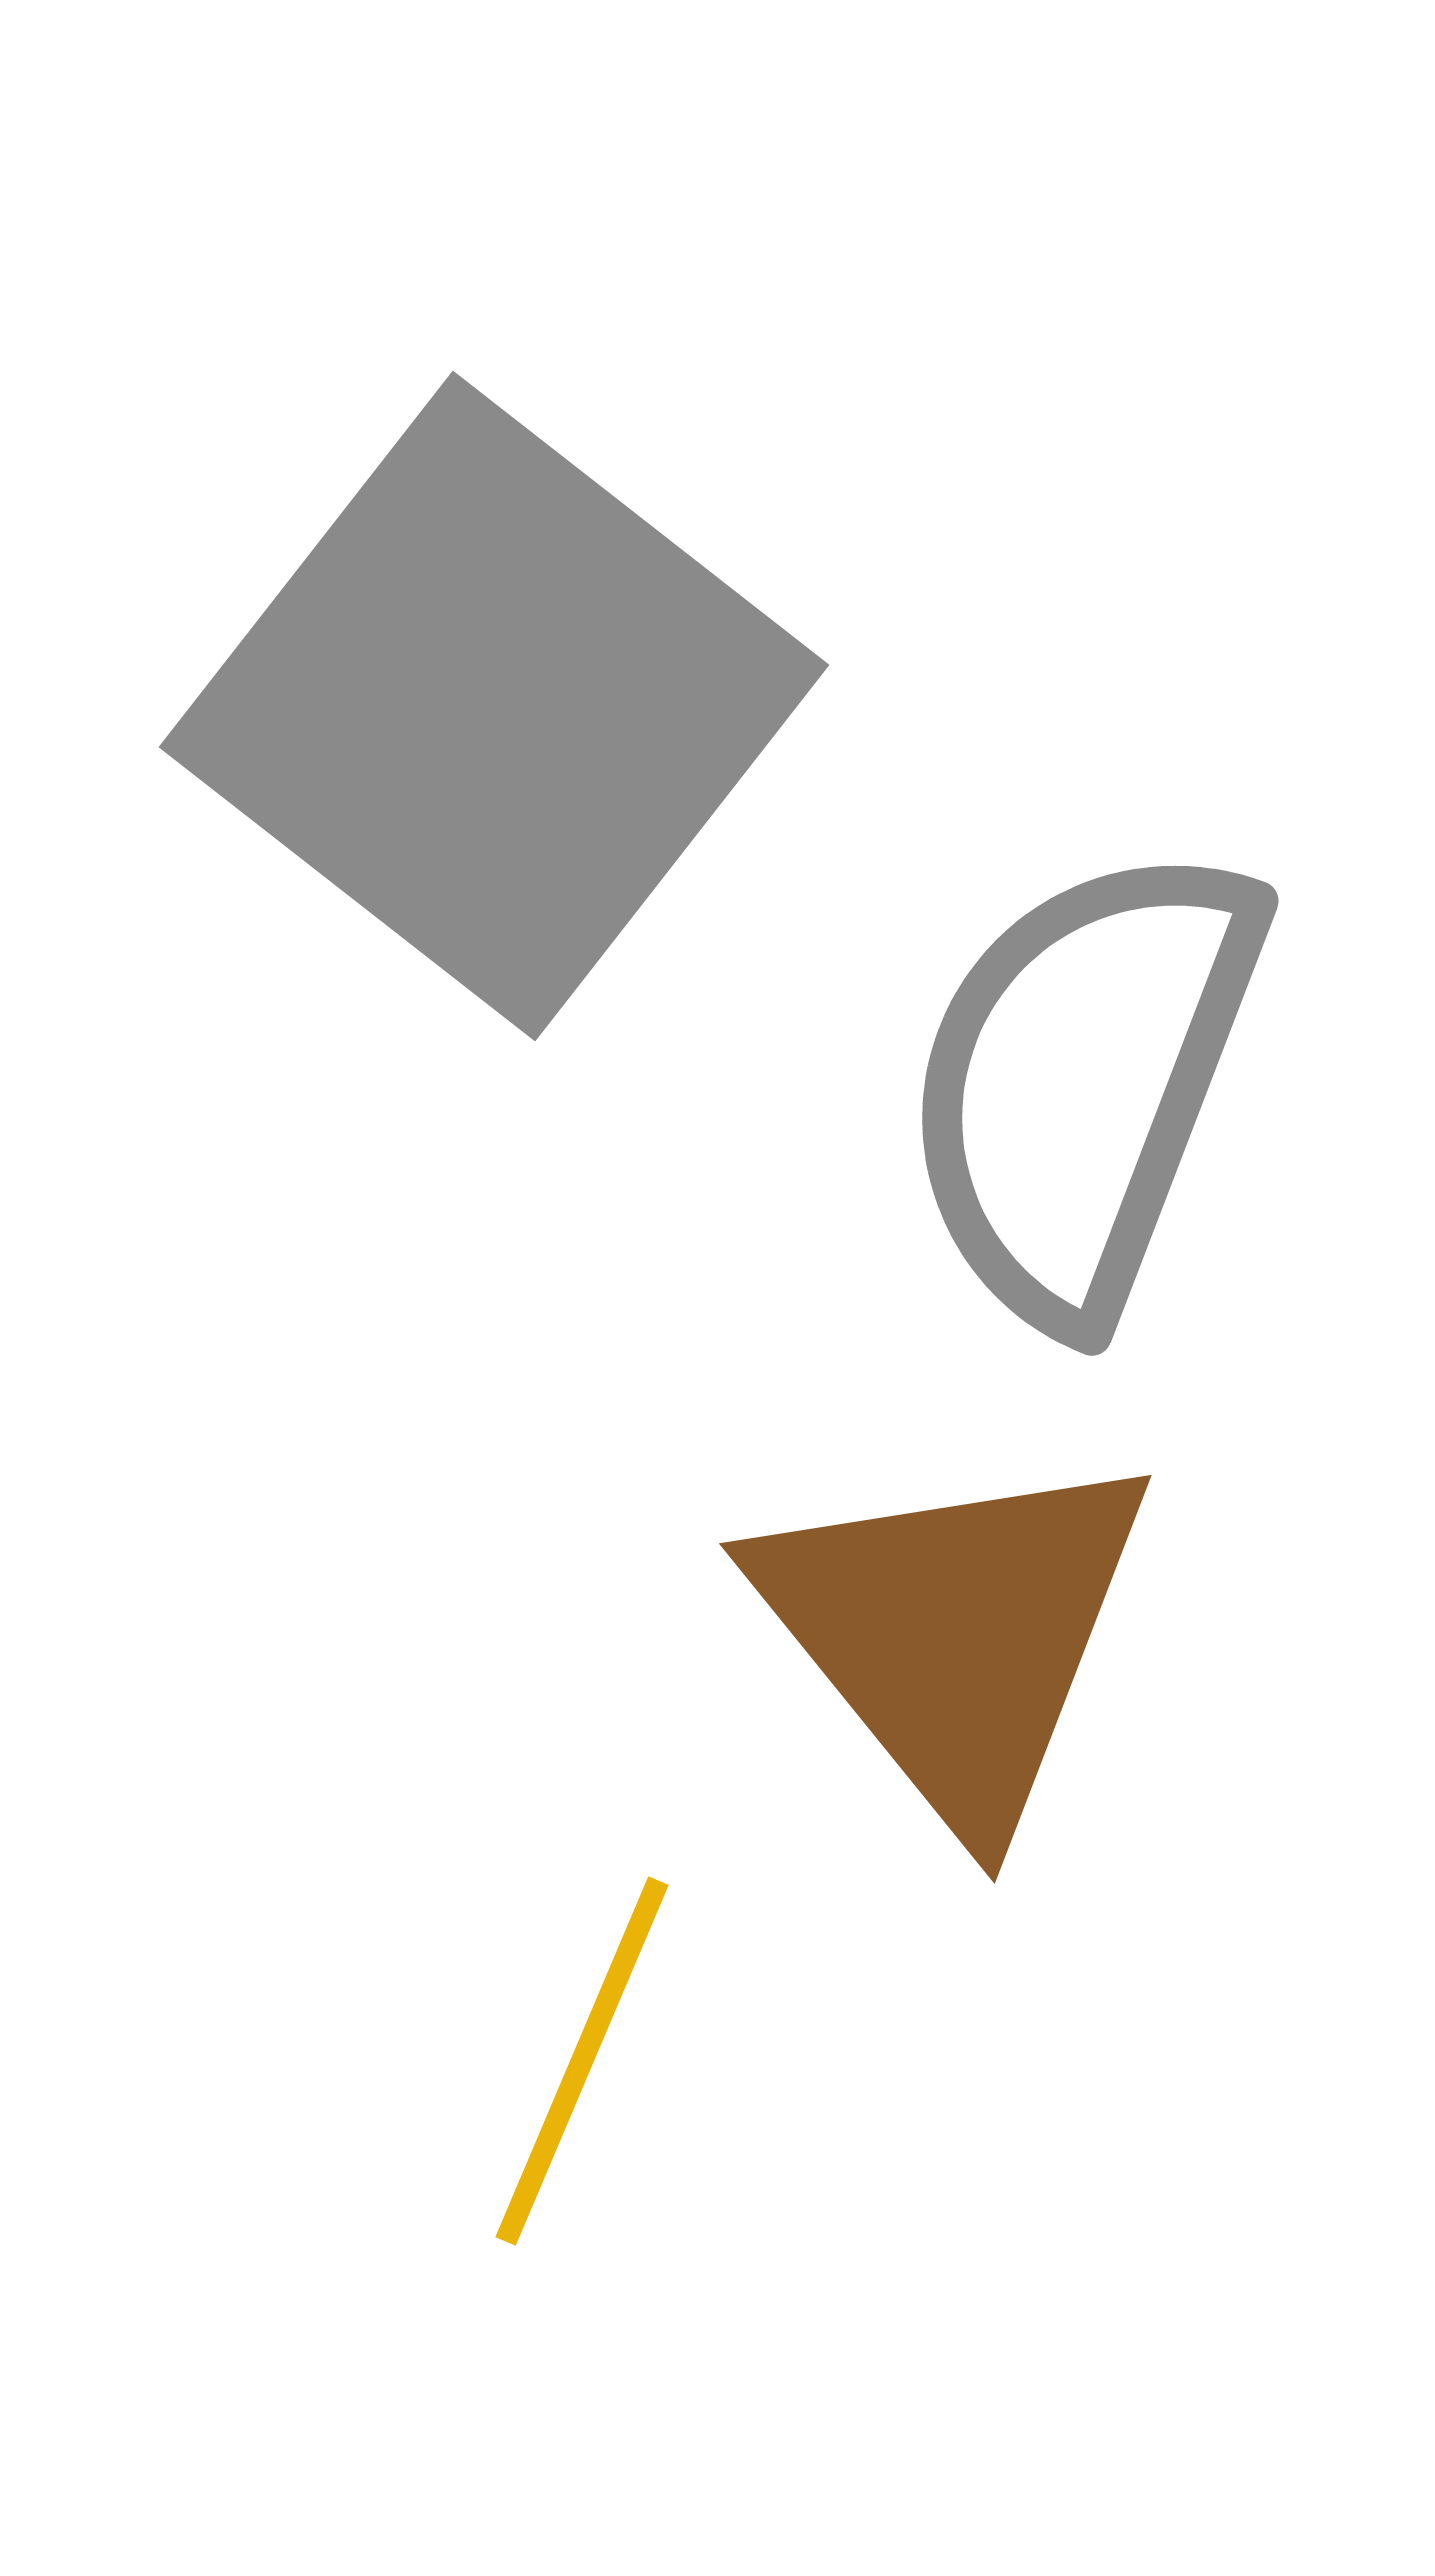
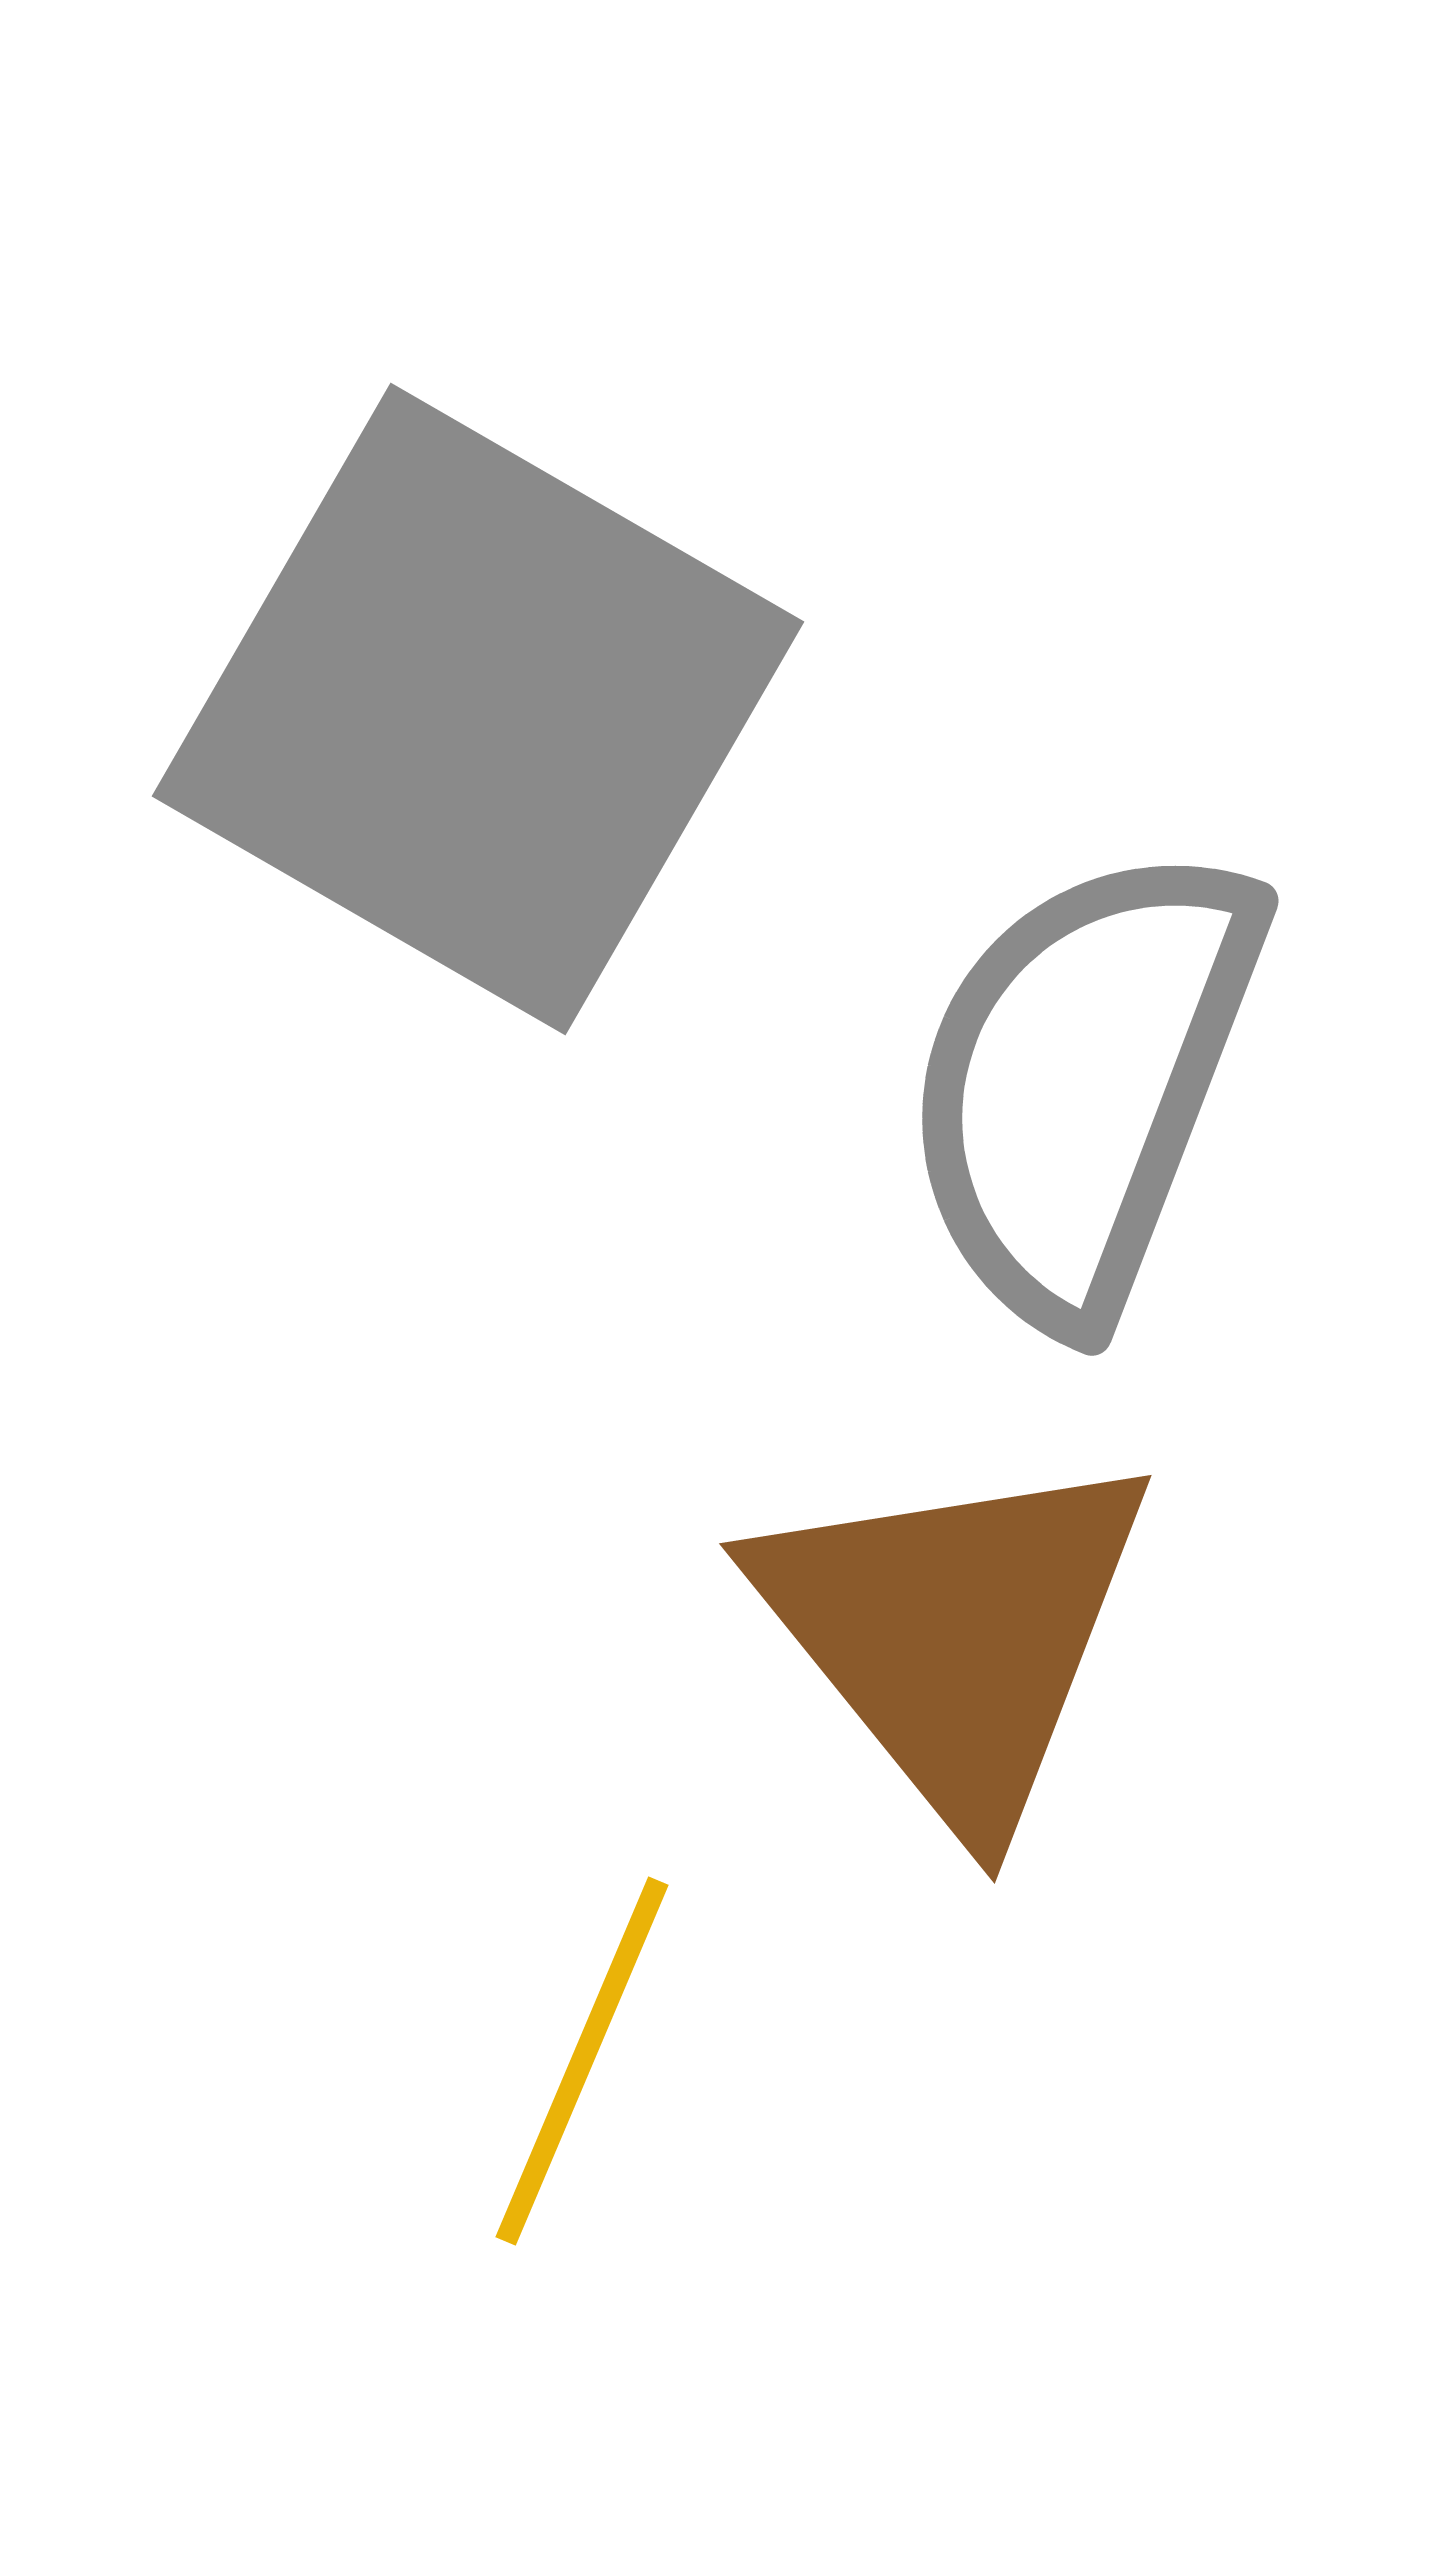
gray square: moved 16 px left, 3 px down; rotated 8 degrees counterclockwise
